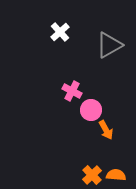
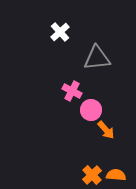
gray triangle: moved 12 px left, 13 px down; rotated 24 degrees clockwise
orange arrow: rotated 12 degrees counterclockwise
